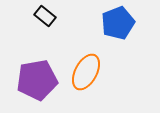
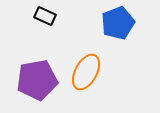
black rectangle: rotated 15 degrees counterclockwise
